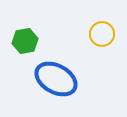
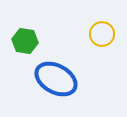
green hexagon: rotated 20 degrees clockwise
